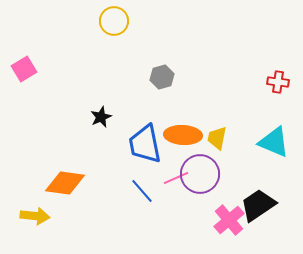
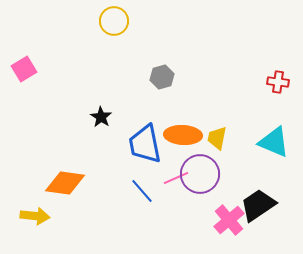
black star: rotated 15 degrees counterclockwise
